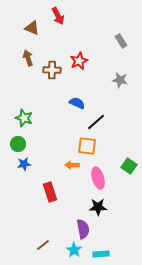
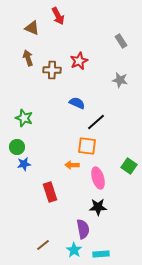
green circle: moved 1 px left, 3 px down
